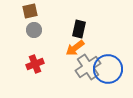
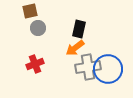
gray circle: moved 4 px right, 2 px up
gray cross: rotated 25 degrees clockwise
